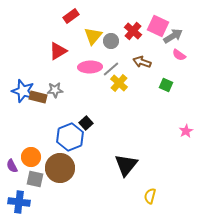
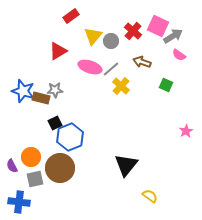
pink ellipse: rotated 20 degrees clockwise
yellow cross: moved 2 px right, 3 px down
brown rectangle: moved 3 px right, 1 px down
black square: moved 31 px left; rotated 16 degrees clockwise
gray square: rotated 24 degrees counterclockwise
yellow semicircle: rotated 112 degrees clockwise
